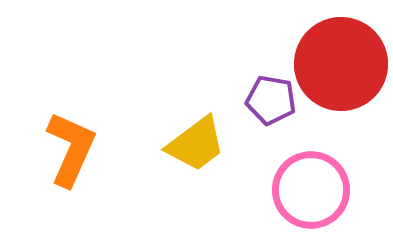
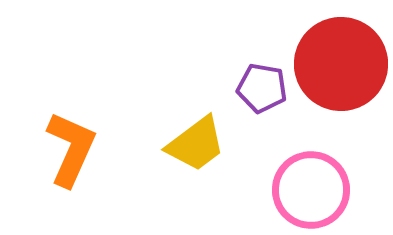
purple pentagon: moved 9 px left, 12 px up
